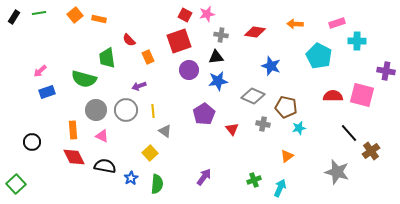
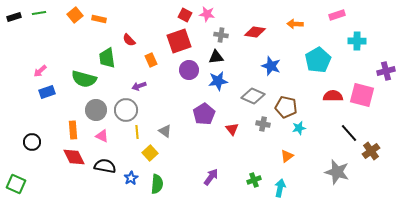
pink star at (207, 14): rotated 21 degrees clockwise
black rectangle at (14, 17): rotated 40 degrees clockwise
pink rectangle at (337, 23): moved 8 px up
cyan pentagon at (319, 56): moved 1 px left, 4 px down; rotated 15 degrees clockwise
orange rectangle at (148, 57): moved 3 px right, 3 px down
purple cross at (386, 71): rotated 24 degrees counterclockwise
yellow line at (153, 111): moved 16 px left, 21 px down
purple arrow at (204, 177): moved 7 px right
green square at (16, 184): rotated 24 degrees counterclockwise
cyan arrow at (280, 188): rotated 12 degrees counterclockwise
